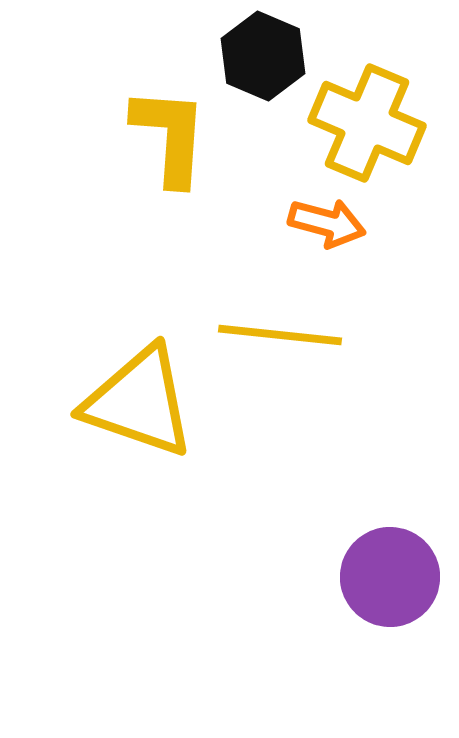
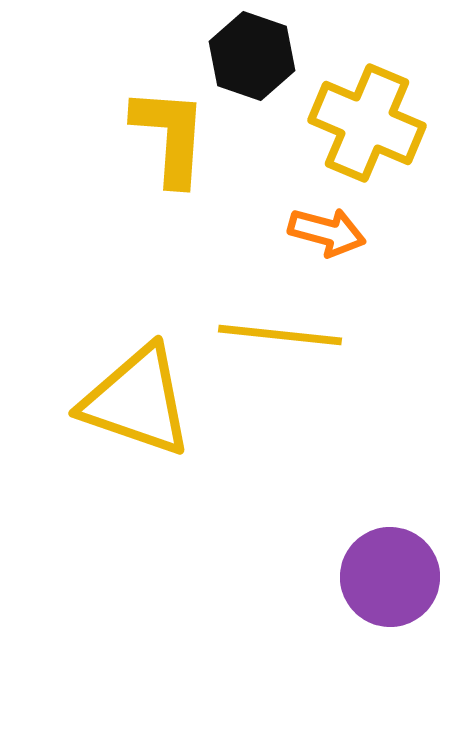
black hexagon: moved 11 px left; rotated 4 degrees counterclockwise
orange arrow: moved 9 px down
yellow triangle: moved 2 px left, 1 px up
